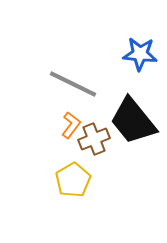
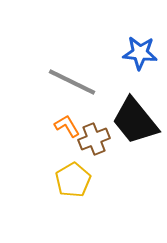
blue star: moved 1 px up
gray line: moved 1 px left, 2 px up
black trapezoid: moved 2 px right
orange L-shape: moved 4 px left, 1 px down; rotated 68 degrees counterclockwise
